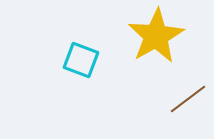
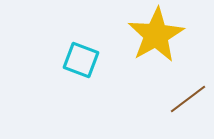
yellow star: moved 1 px up
